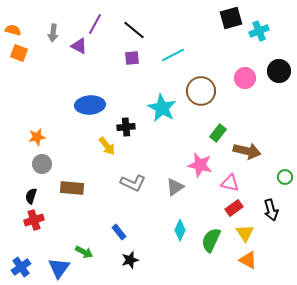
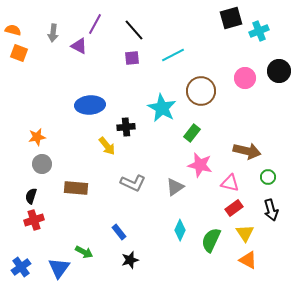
black line: rotated 10 degrees clockwise
green rectangle: moved 26 px left
green circle: moved 17 px left
brown rectangle: moved 4 px right
